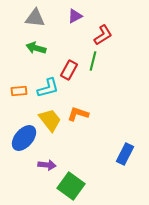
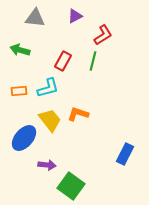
green arrow: moved 16 px left, 2 px down
red rectangle: moved 6 px left, 9 px up
